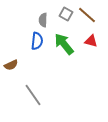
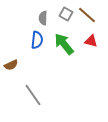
gray semicircle: moved 2 px up
blue semicircle: moved 1 px up
